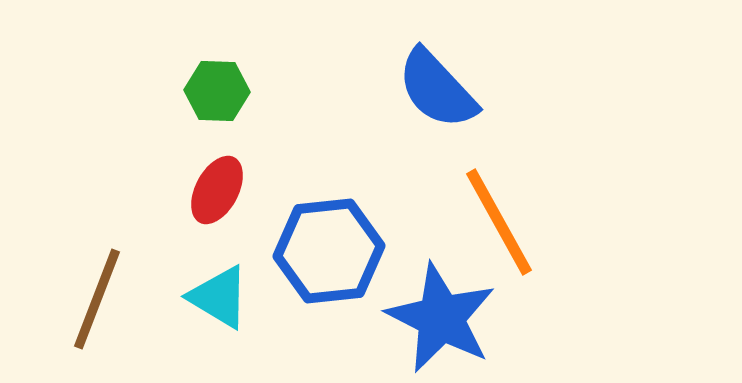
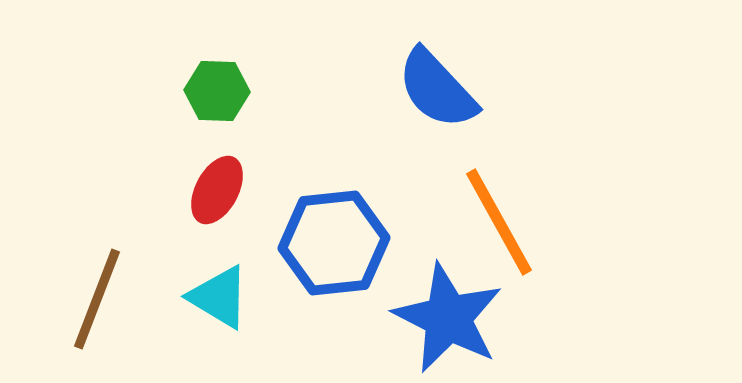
blue hexagon: moved 5 px right, 8 px up
blue star: moved 7 px right
